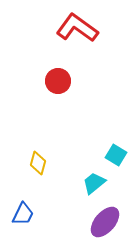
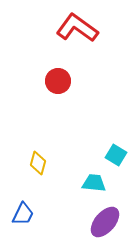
cyan trapezoid: rotated 45 degrees clockwise
